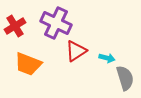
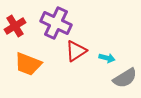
gray semicircle: rotated 75 degrees clockwise
